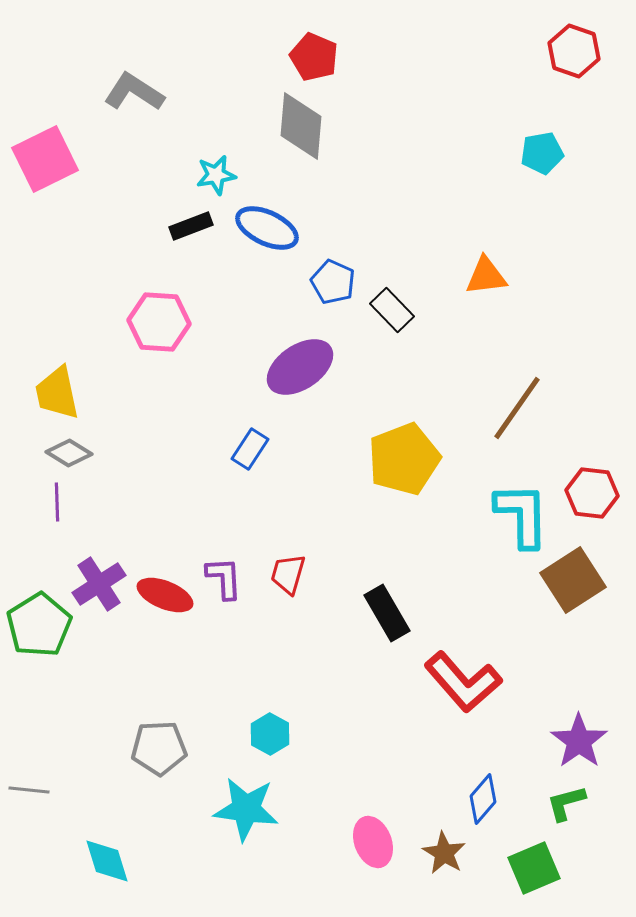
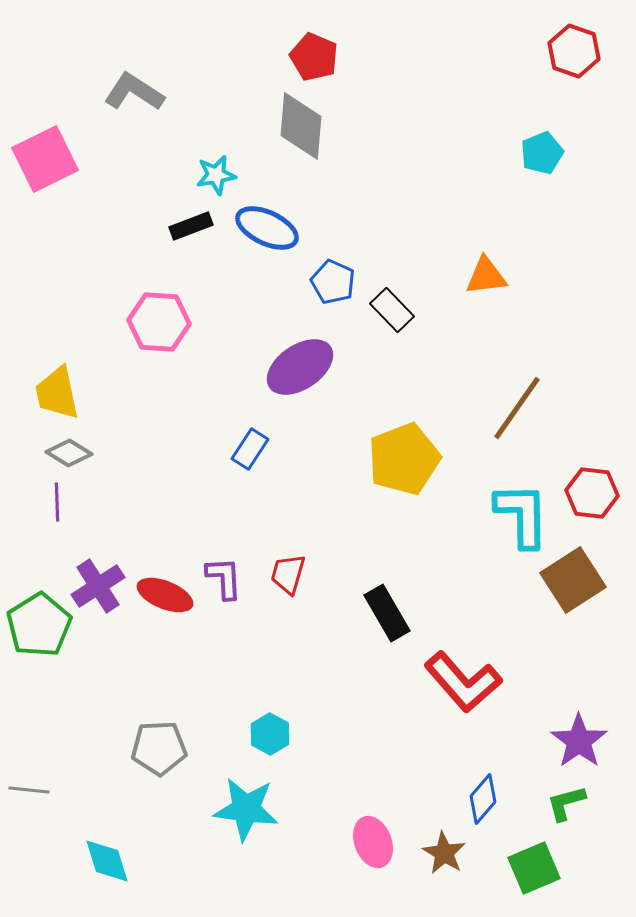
cyan pentagon at (542, 153): rotated 12 degrees counterclockwise
purple cross at (99, 584): moved 1 px left, 2 px down
